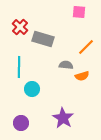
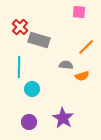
gray rectangle: moved 4 px left, 1 px down
purple circle: moved 8 px right, 1 px up
